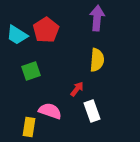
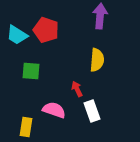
purple arrow: moved 3 px right, 2 px up
red pentagon: rotated 20 degrees counterclockwise
green square: rotated 24 degrees clockwise
red arrow: rotated 63 degrees counterclockwise
pink semicircle: moved 4 px right, 1 px up
yellow rectangle: moved 3 px left
